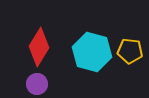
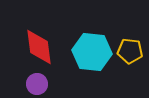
red diamond: rotated 39 degrees counterclockwise
cyan hexagon: rotated 9 degrees counterclockwise
